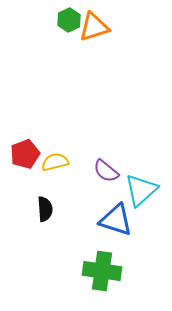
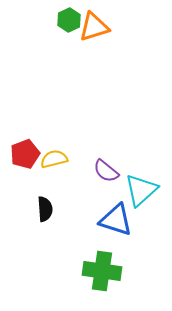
yellow semicircle: moved 1 px left, 3 px up
